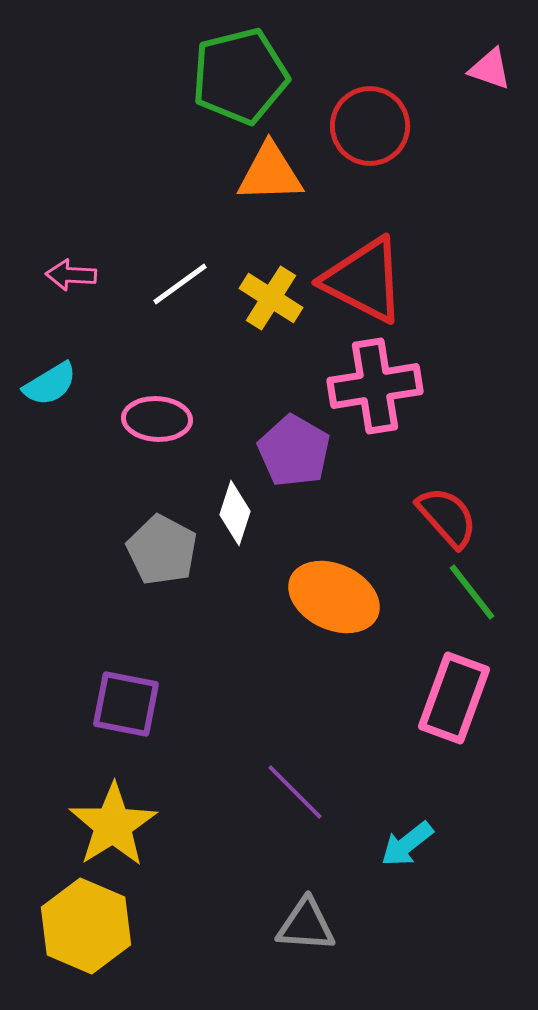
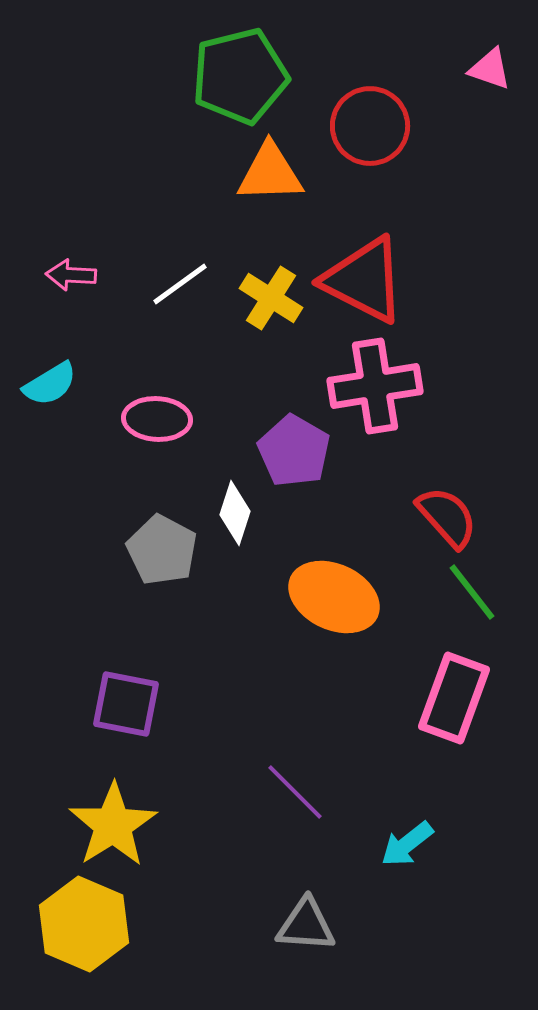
yellow hexagon: moved 2 px left, 2 px up
